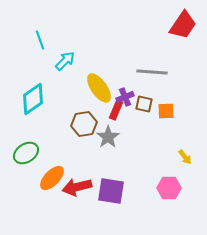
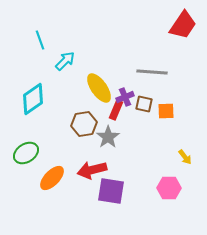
red arrow: moved 15 px right, 17 px up
